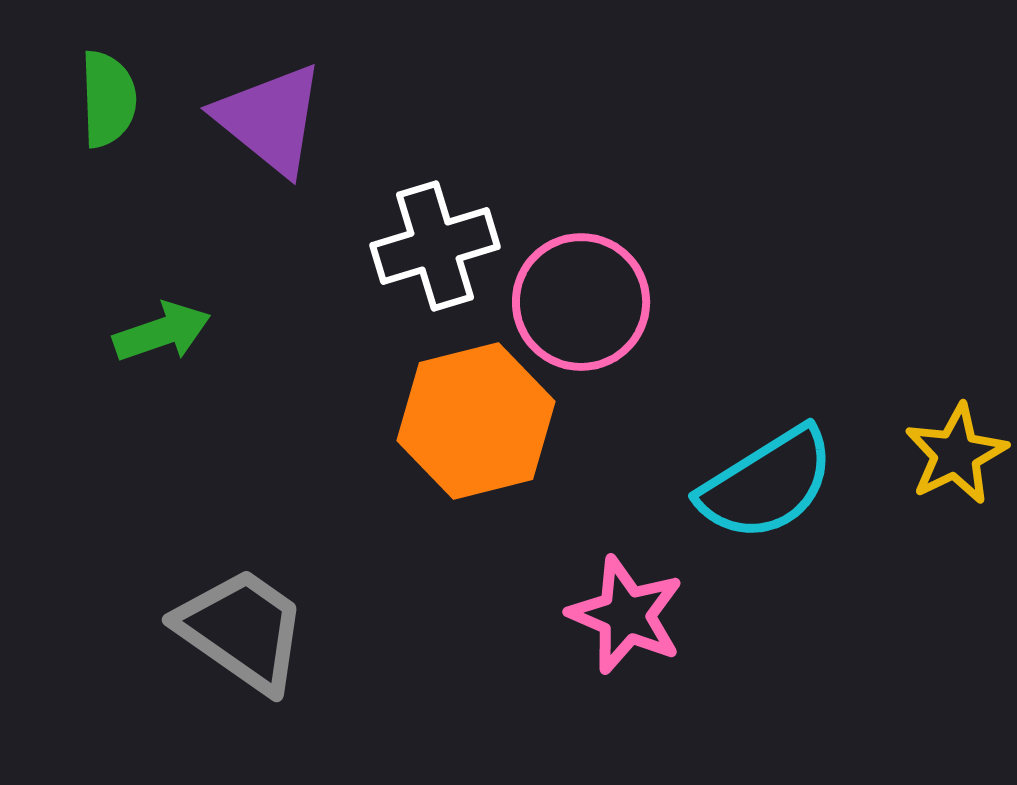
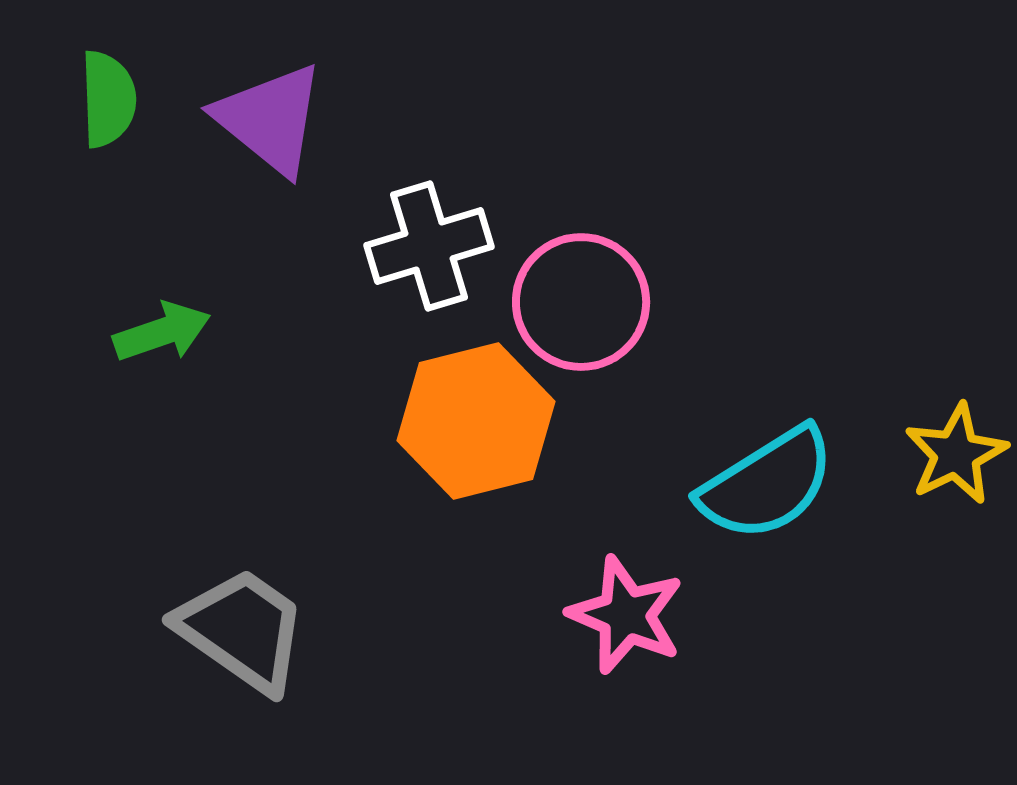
white cross: moved 6 px left
